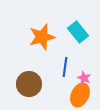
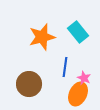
orange ellipse: moved 2 px left, 1 px up
